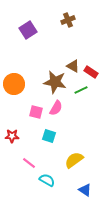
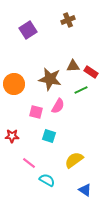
brown triangle: rotated 32 degrees counterclockwise
brown star: moved 5 px left, 3 px up
pink semicircle: moved 2 px right, 2 px up
